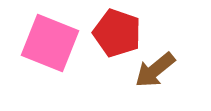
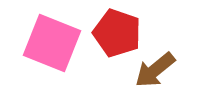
pink square: moved 2 px right
